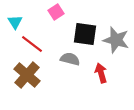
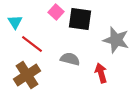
pink square: rotated 14 degrees counterclockwise
black square: moved 5 px left, 15 px up
brown cross: rotated 16 degrees clockwise
